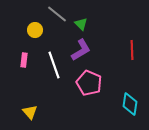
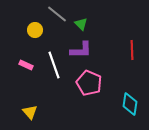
purple L-shape: rotated 30 degrees clockwise
pink rectangle: moved 2 px right, 5 px down; rotated 72 degrees counterclockwise
